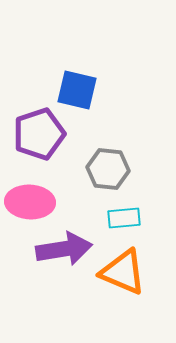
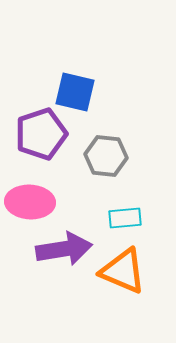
blue square: moved 2 px left, 2 px down
purple pentagon: moved 2 px right
gray hexagon: moved 2 px left, 13 px up
cyan rectangle: moved 1 px right
orange triangle: moved 1 px up
